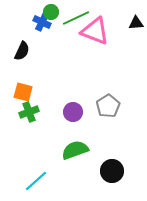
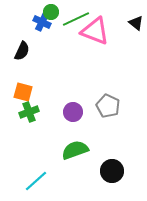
green line: moved 1 px down
black triangle: rotated 42 degrees clockwise
gray pentagon: rotated 15 degrees counterclockwise
